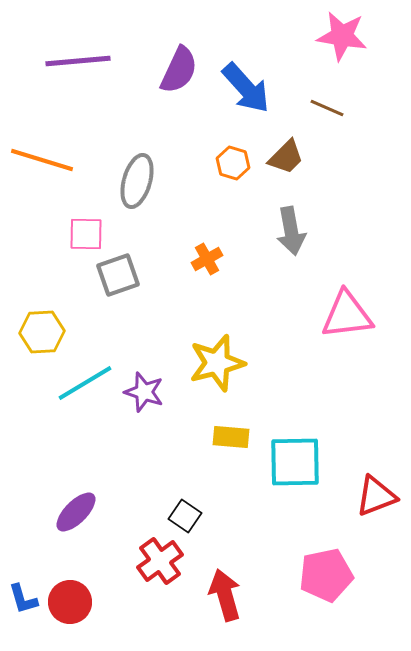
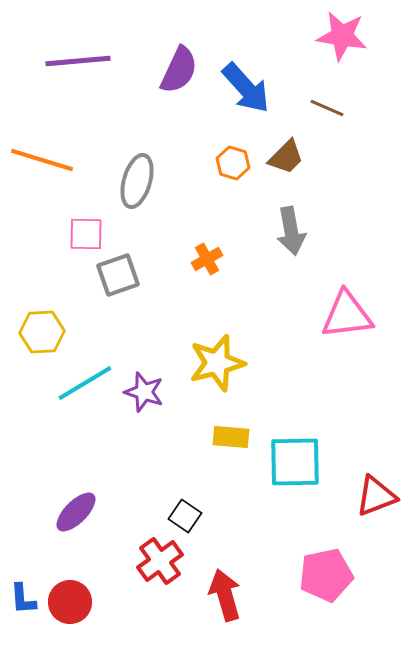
blue L-shape: rotated 12 degrees clockwise
